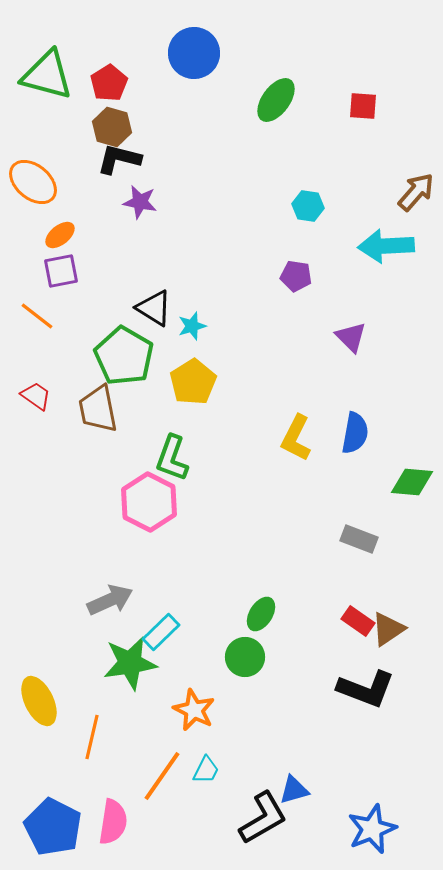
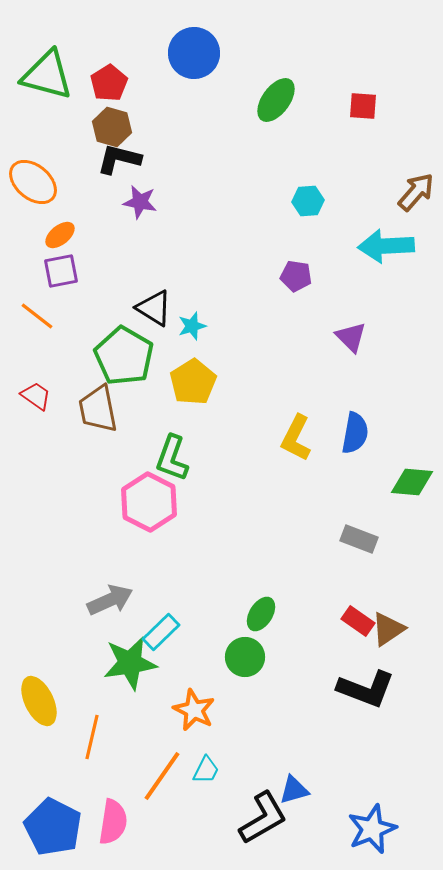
cyan hexagon at (308, 206): moved 5 px up; rotated 12 degrees counterclockwise
